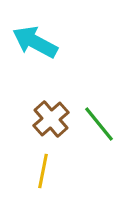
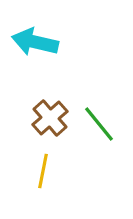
cyan arrow: rotated 15 degrees counterclockwise
brown cross: moved 1 px left, 1 px up
